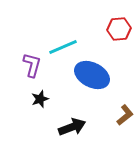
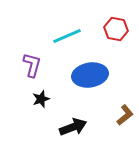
red hexagon: moved 3 px left; rotated 15 degrees clockwise
cyan line: moved 4 px right, 11 px up
blue ellipse: moved 2 px left; rotated 36 degrees counterclockwise
black star: moved 1 px right
black arrow: moved 1 px right
